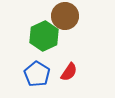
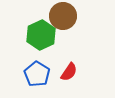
brown circle: moved 2 px left
green hexagon: moved 3 px left, 1 px up
